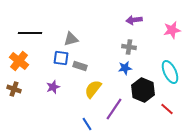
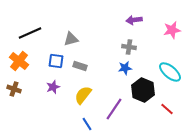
black line: rotated 25 degrees counterclockwise
blue square: moved 5 px left, 3 px down
cyan ellipse: rotated 25 degrees counterclockwise
yellow semicircle: moved 10 px left, 6 px down
